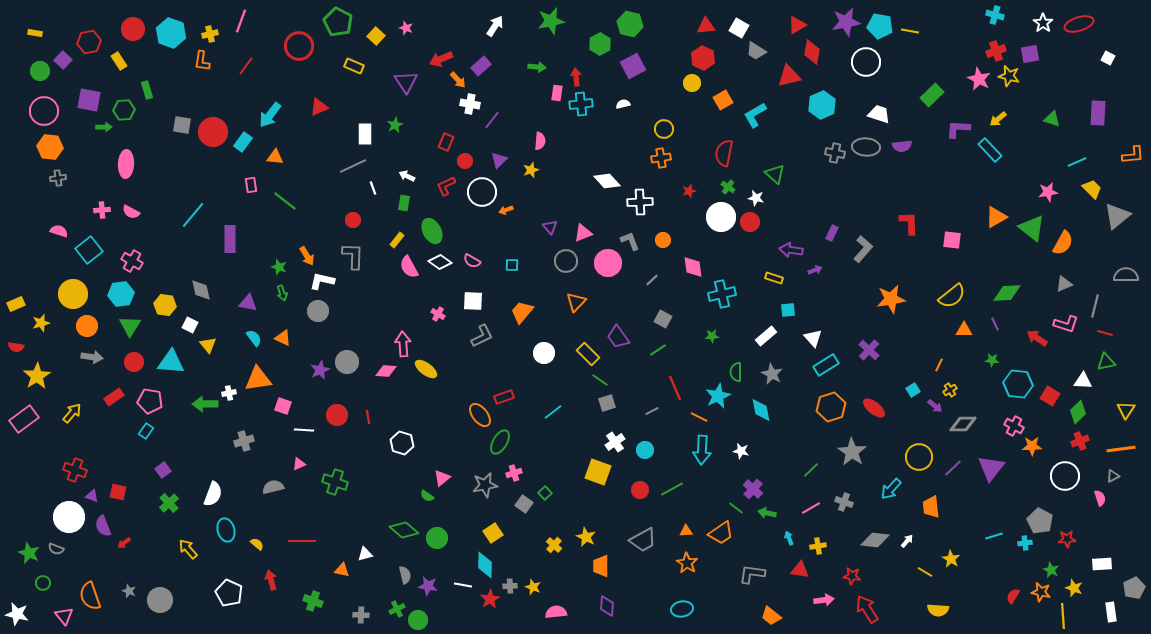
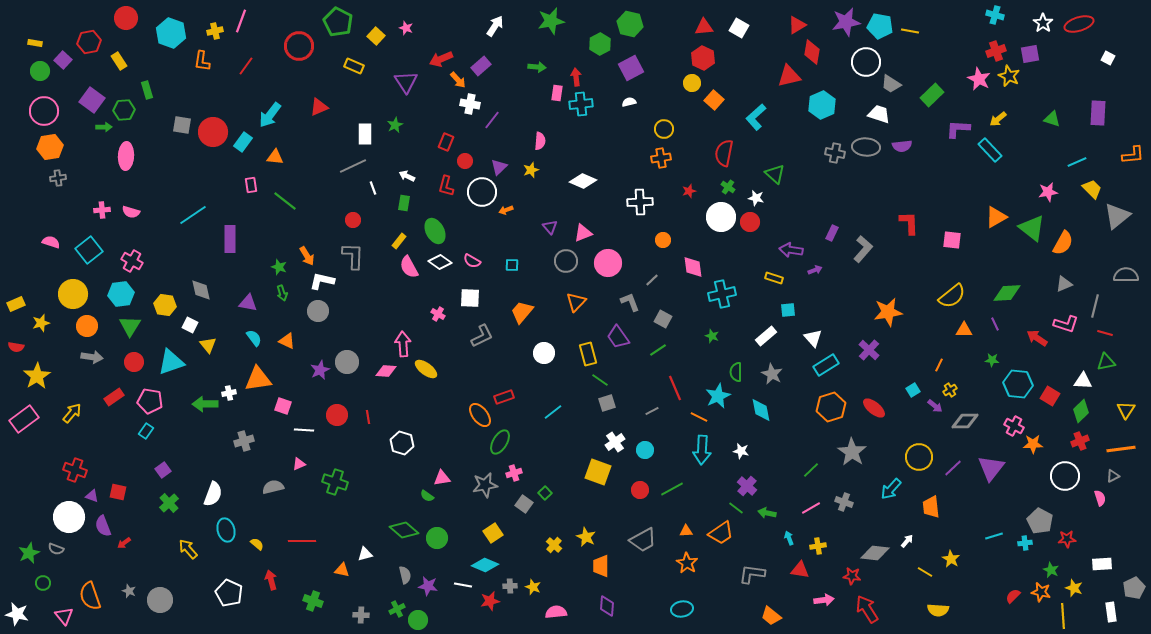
red triangle at (706, 26): moved 2 px left, 1 px down
red circle at (133, 29): moved 7 px left, 11 px up
yellow rectangle at (35, 33): moved 10 px down
yellow cross at (210, 34): moved 5 px right, 3 px up
gray trapezoid at (756, 51): moved 135 px right, 33 px down
purple square at (633, 66): moved 2 px left, 2 px down
yellow star at (1009, 76): rotated 10 degrees clockwise
purple square at (89, 100): moved 3 px right; rotated 25 degrees clockwise
orange square at (723, 100): moved 9 px left; rotated 18 degrees counterclockwise
white semicircle at (623, 104): moved 6 px right, 2 px up
cyan L-shape at (755, 115): moved 1 px right, 2 px down; rotated 12 degrees counterclockwise
orange hexagon at (50, 147): rotated 15 degrees counterclockwise
purple triangle at (499, 160): moved 7 px down
pink ellipse at (126, 164): moved 8 px up
white diamond at (607, 181): moved 24 px left; rotated 24 degrees counterclockwise
red L-shape at (446, 186): rotated 50 degrees counterclockwise
pink semicircle at (131, 212): rotated 12 degrees counterclockwise
cyan line at (193, 215): rotated 16 degrees clockwise
pink semicircle at (59, 231): moved 8 px left, 11 px down
green ellipse at (432, 231): moved 3 px right
yellow rectangle at (397, 240): moved 2 px right, 1 px down
gray L-shape at (630, 241): moved 61 px down
orange star at (891, 299): moved 3 px left, 13 px down
white square at (473, 301): moved 3 px left, 3 px up
green star at (712, 336): rotated 24 degrees clockwise
orange triangle at (283, 338): moved 4 px right, 3 px down
yellow rectangle at (588, 354): rotated 30 degrees clockwise
cyan triangle at (171, 362): rotated 24 degrees counterclockwise
green diamond at (1078, 412): moved 3 px right, 1 px up
gray diamond at (963, 424): moved 2 px right, 3 px up
orange star at (1032, 446): moved 1 px right, 2 px up
pink triangle at (442, 478): rotated 30 degrees clockwise
purple cross at (753, 489): moved 6 px left, 3 px up
gray diamond at (875, 540): moved 13 px down
green star at (29, 553): rotated 25 degrees clockwise
cyan diamond at (485, 565): rotated 68 degrees counterclockwise
red semicircle at (1013, 596): rotated 14 degrees clockwise
red star at (490, 599): moved 2 px down; rotated 18 degrees clockwise
